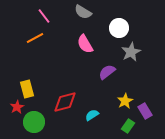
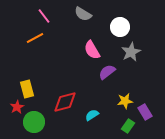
gray semicircle: moved 2 px down
white circle: moved 1 px right, 1 px up
pink semicircle: moved 7 px right, 6 px down
yellow star: rotated 21 degrees clockwise
purple rectangle: moved 1 px down
